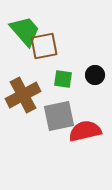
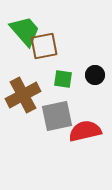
gray square: moved 2 px left
